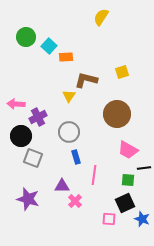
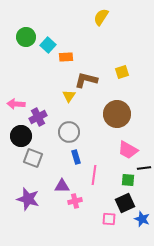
cyan square: moved 1 px left, 1 px up
pink cross: rotated 32 degrees clockwise
